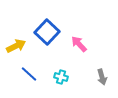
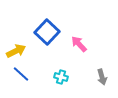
yellow arrow: moved 5 px down
blue line: moved 8 px left
